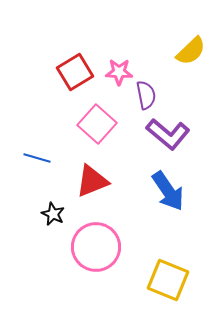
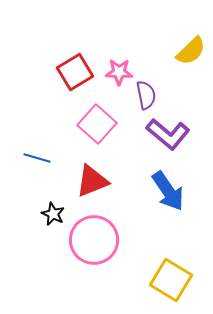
pink circle: moved 2 px left, 7 px up
yellow square: moved 3 px right; rotated 9 degrees clockwise
